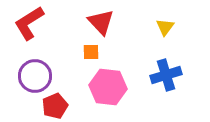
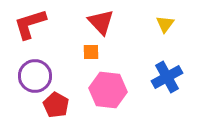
red L-shape: moved 1 px right, 1 px down; rotated 15 degrees clockwise
yellow triangle: moved 3 px up
blue cross: moved 1 px right, 2 px down; rotated 12 degrees counterclockwise
pink hexagon: moved 3 px down
red pentagon: moved 1 px right, 1 px up; rotated 20 degrees counterclockwise
